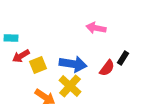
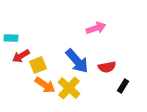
pink arrow: rotated 150 degrees clockwise
black rectangle: moved 28 px down
blue arrow: moved 4 px right, 3 px up; rotated 40 degrees clockwise
red semicircle: moved 1 px up; rotated 42 degrees clockwise
yellow cross: moved 1 px left, 2 px down
orange arrow: moved 12 px up
